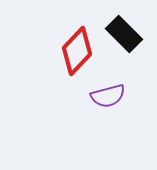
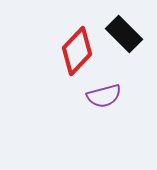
purple semicircle: moved 4 px left
